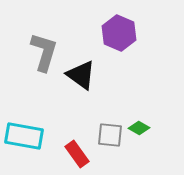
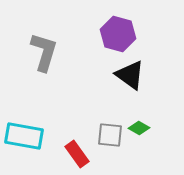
purple hexagon: moved 1 px left, 1 px down; rotated 8 degrees counterclockwise
black triangle: moved 49 px right
